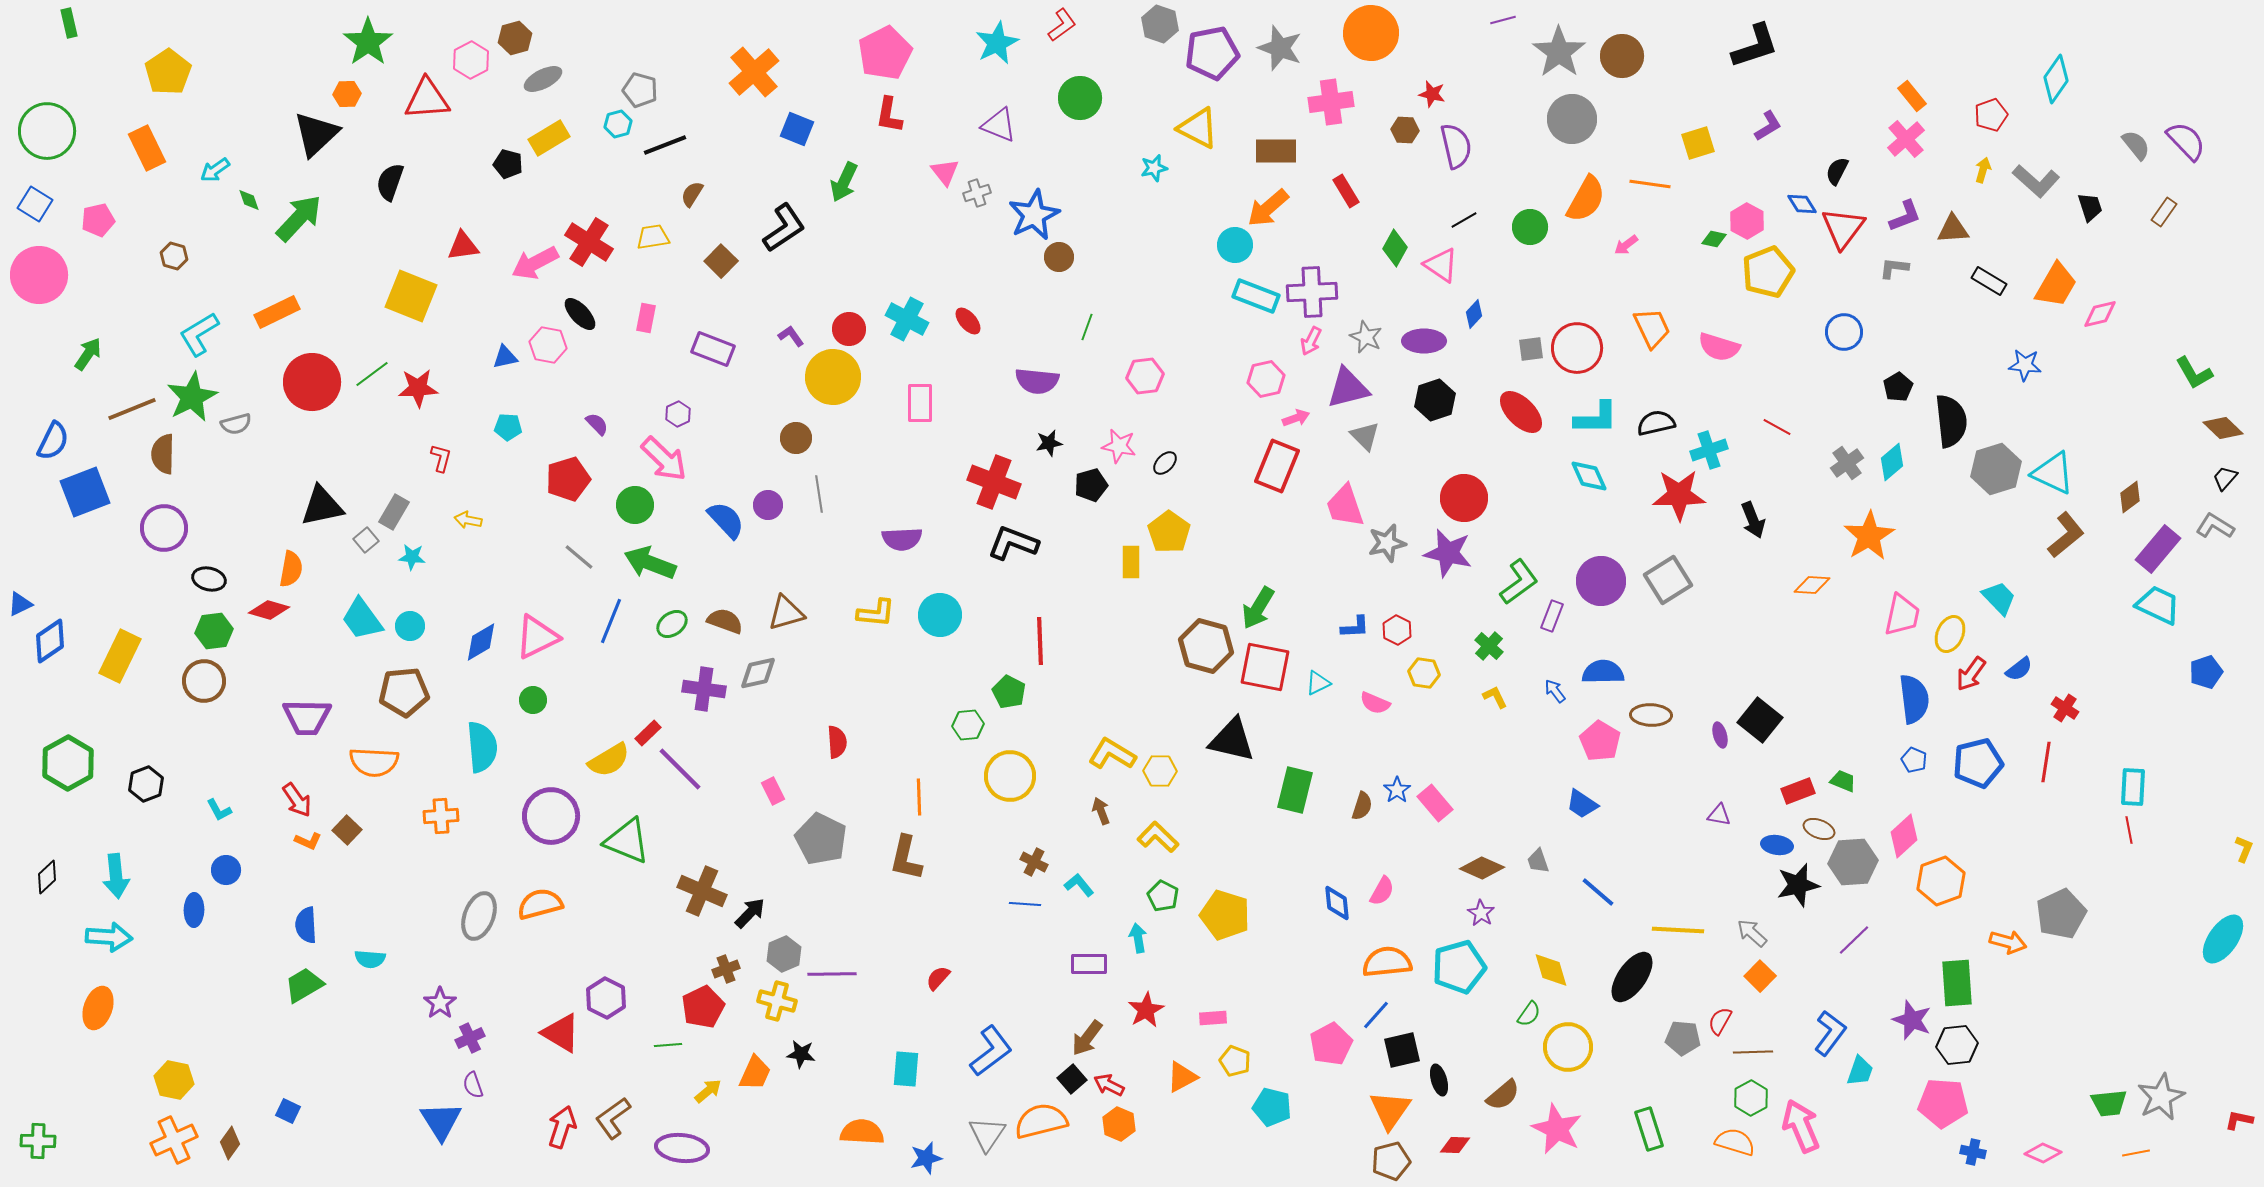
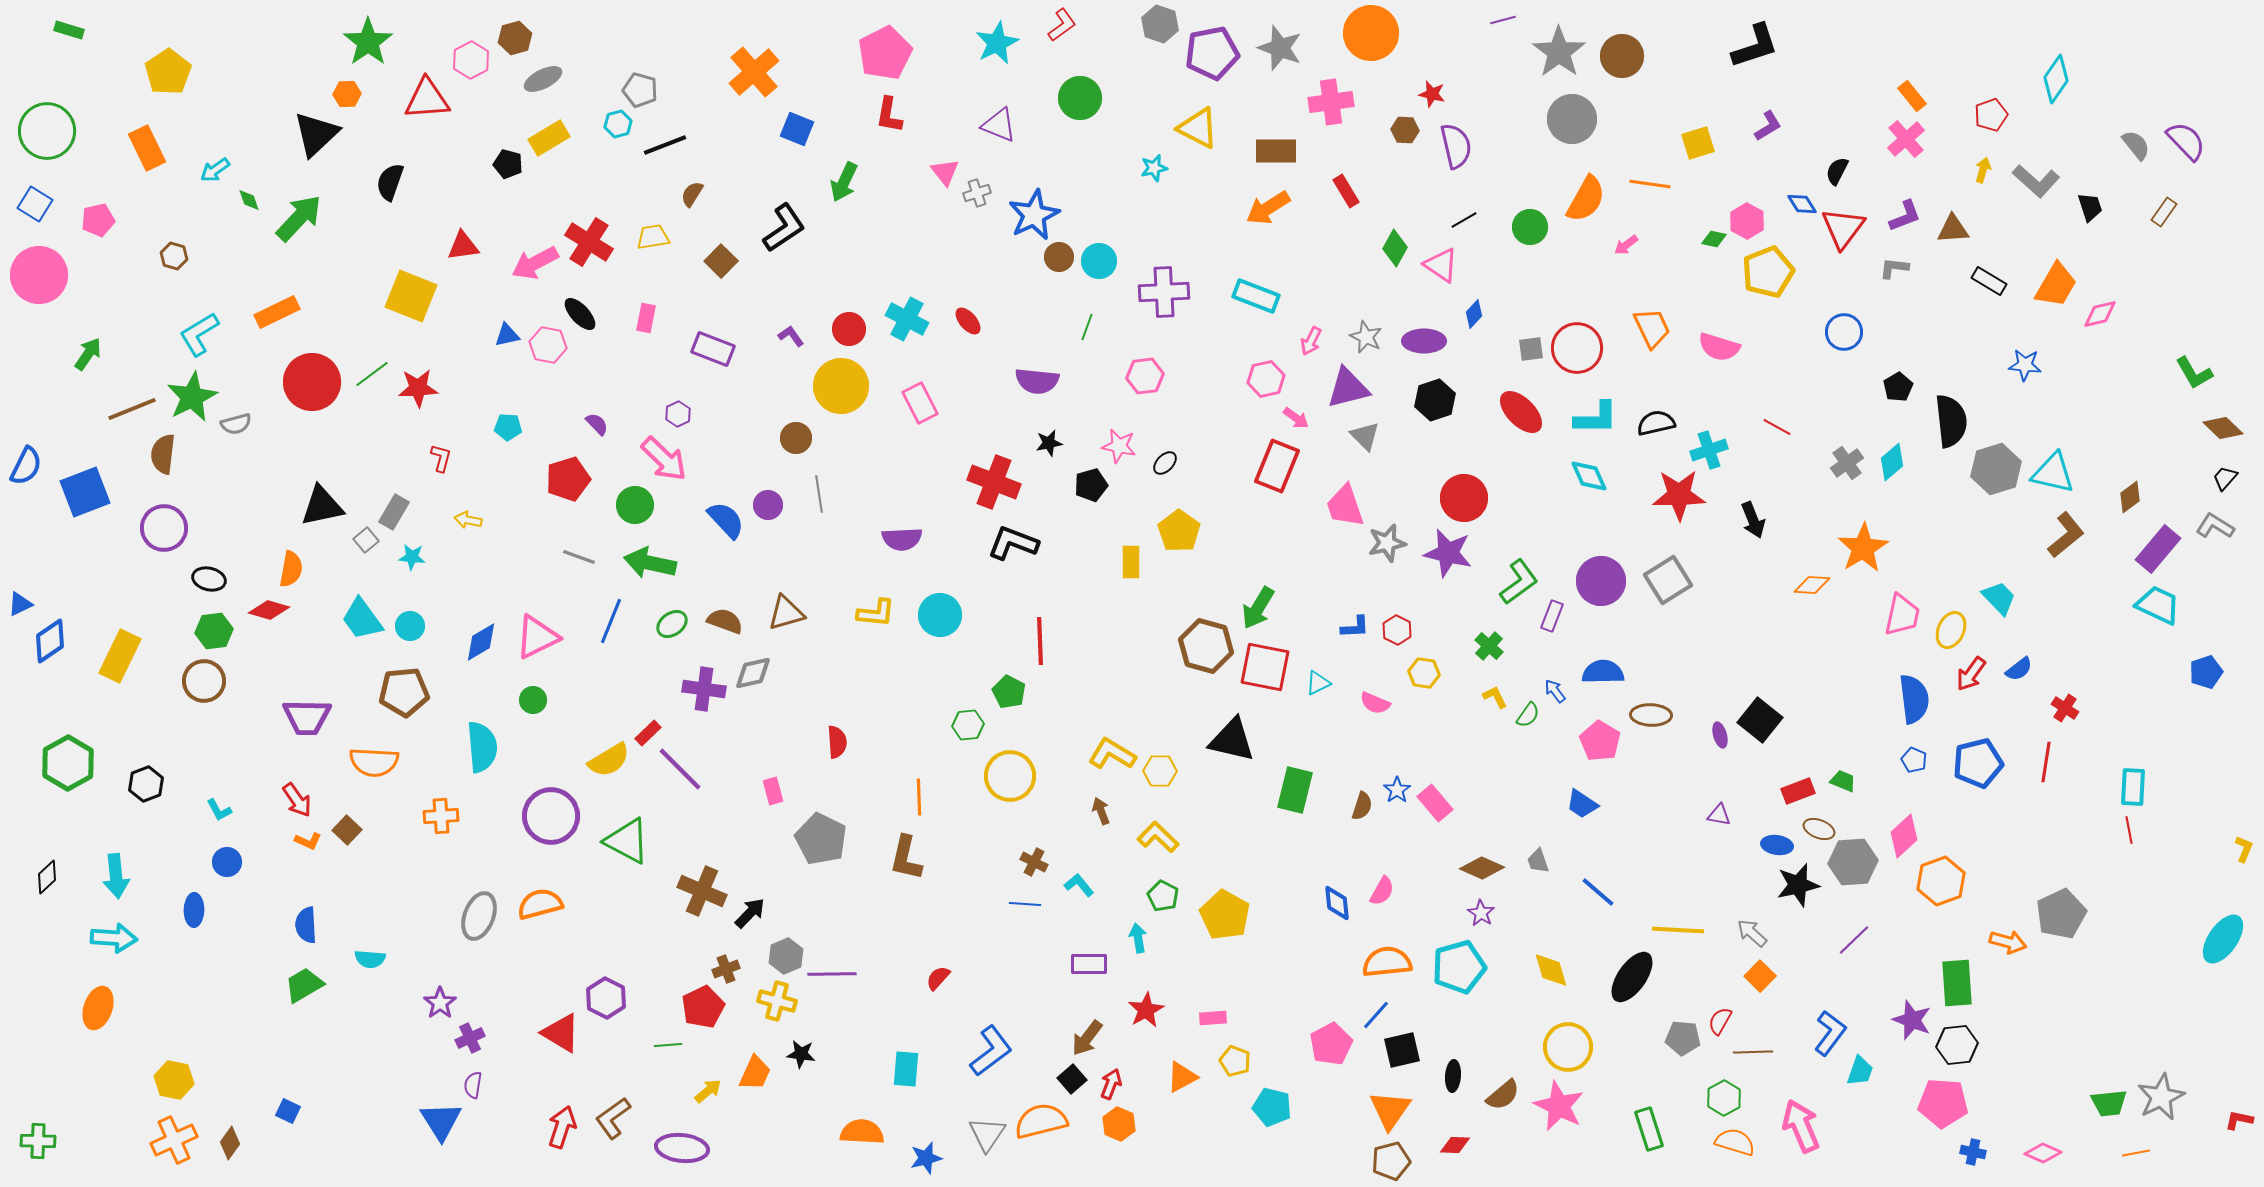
green rectangle at (69, 23): moved 7 px down; rotated 60 degrees counterclockwise
orange arrow at (1268, 208): rotated 9 degrees clockwise
cyan circle at (1235, 245): moved 136 px left, 16 px down
purple cross at (1312, 292): moved 148 px left
blue triangle at (505, 357): moved 2 px right, 22 px up
yellow circle at (833, 377): moved 8 px right, 9 px down
pink rectangle at (920, 403): rotated 27 degrees counterclockwise
pink arrow at (1296, 418): rotated 56 degrees clockwise
blue semicircle at (53, 441): moved 27 px left, 25 px down
brown semicircle at (163, 454): rotated 6 degrees clockwise
cyan triangle at (2053, 473): rotated 12 degrees counterclockwise
yellow pentagon at (1169, 532): moved 10 px right, 1 px up
orange star at (1869, 536): moved 6 px left, 12 px down
gray line at (579, 557): rotated 20 degrees counterclockwise
green arrow at (650, 563): rotated 9 degrees counterclockwise
yellow ellipse at (1950, 634): moved 1 px right, 4 px up
gray diamond at (758, 673): moved 5 px left
pink rectangle at (773, 791): rotated 12 degrees clockwise
green triangle at (627, 841): rotated 6 degrees clockwise
blue circle at (226, 870): moved 1 px right, 8 px up
yellow pentagon at (1225, 915): rotated 12 degrees clockwise
cyan arrow at (109, 937): moved 5 px right, 1 px down
gray hexagon at (784, 954): moved 2 px right, 2 px down
green semicircle at (1529, 1014): moved 1 px left, 299 px up
black ellipse at (1439, 1080): moved 14 px right, 4 px up; rotated 20 degrees clockwise
purple semicircle at (473, 1085): rotated 28 degrees clockwise
red arrow at (1109, 1085): moved 2 px right, 1 px up; rotated 84 degrees clockwise
green hexagon at (1751, 1098): moved 27 px left
pink star at (1557, 1129): moved 2 px right, 23 px up
